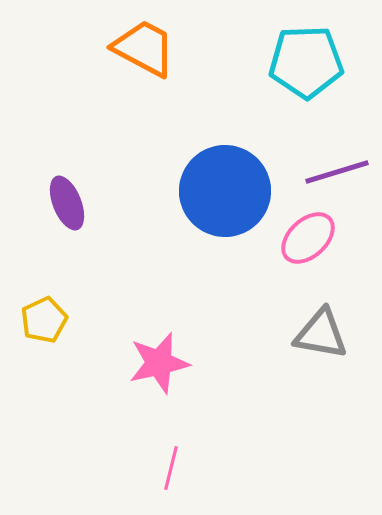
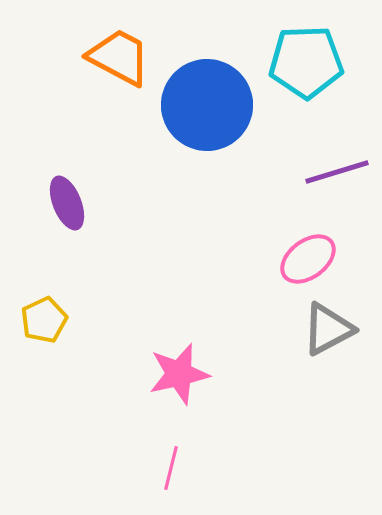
orange trapezoid: moved 25 px left, 9 px down
blue circle: moved 18 px left, 86 px up
pink ellipse: moved 21 px down; rotated 6 degrees clockwise
gray triangle: moved 7 px right, 5 px up; rotated 38 degrees counterclockwise
pink star: moved 20 px right, 11 px down
